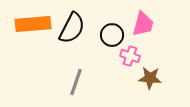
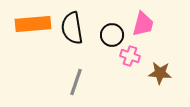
black semicircle: rotated 144 degrees clockwise
brown star: moved 10 px right, 5 px up
